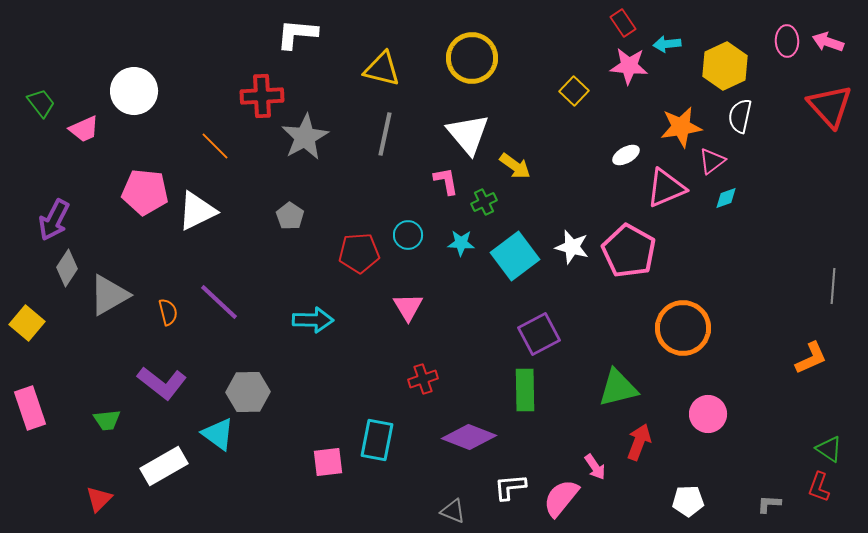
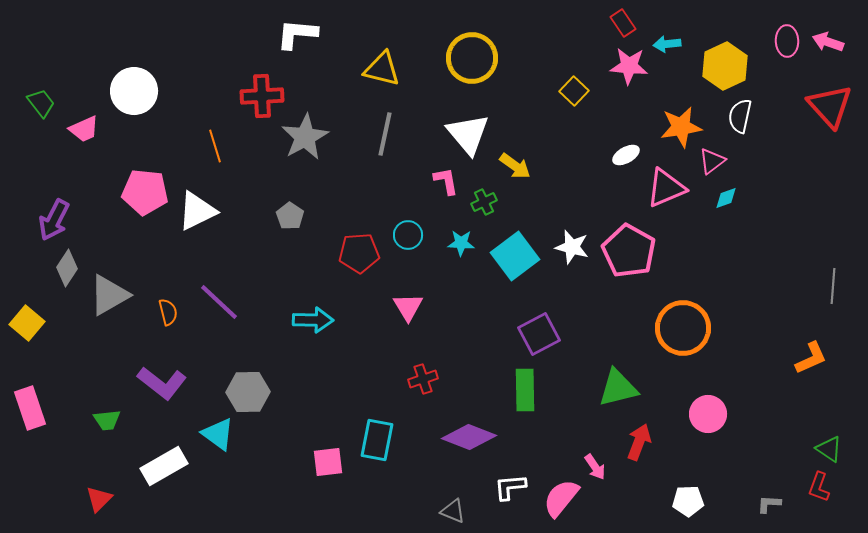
orange line at (215, 146): rotated 28 degrees clockwise
